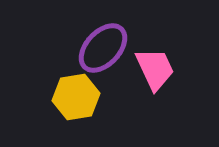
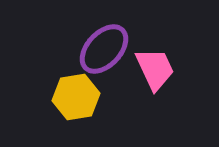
purple ellipse: moved 1 px right, 1 px down
